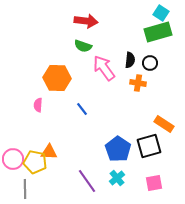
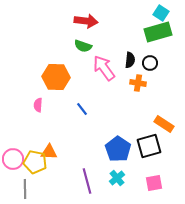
orange hexagon: moved 1 px left, 1 px up
purple line: rotated 20 degrees clockwise
